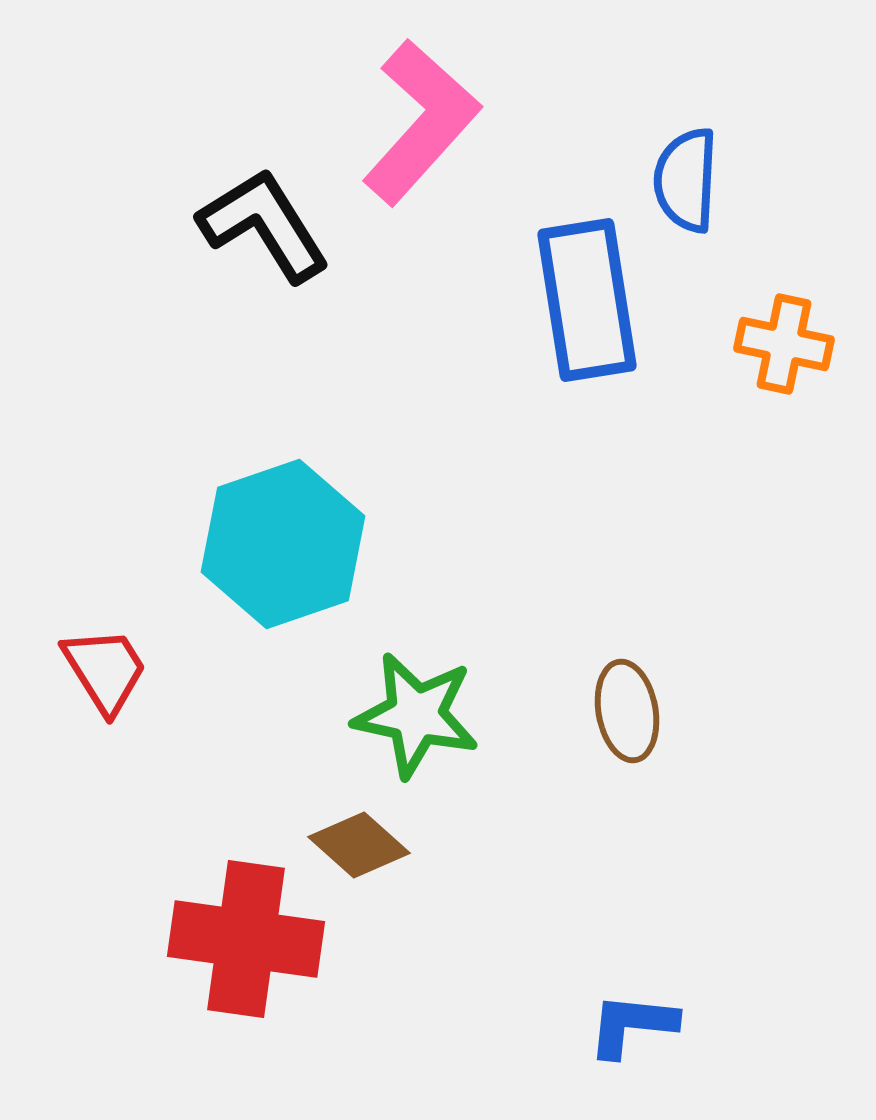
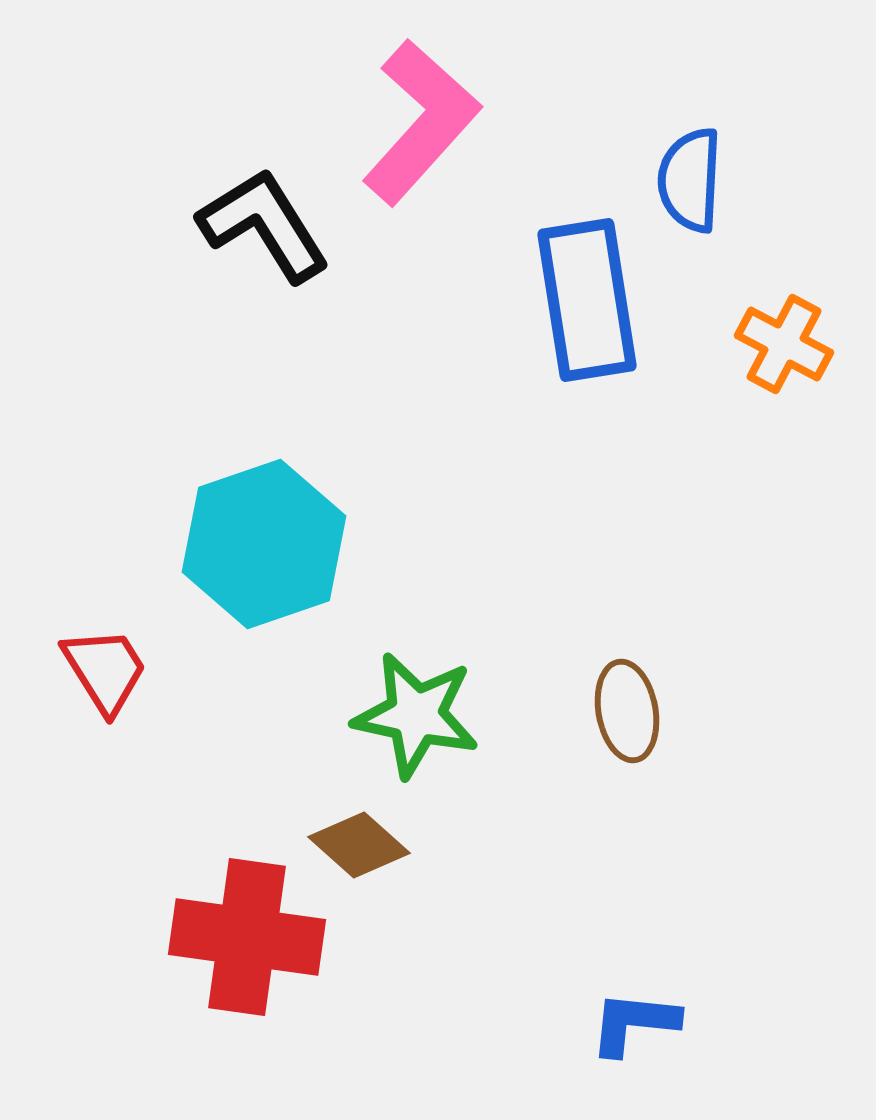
blue semicircle: moved 4 px right
orange cross: rotated 16 degrees clockwise
cyan hexagon: moved 19 px left
red cross: moved 1 px right, 2 px up
blue L-shape: moved 2 px right, 2 px up
